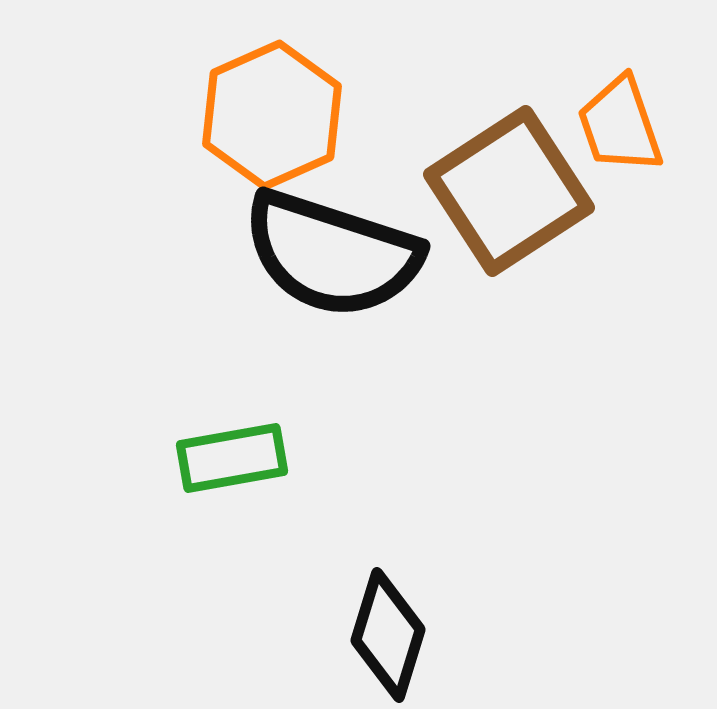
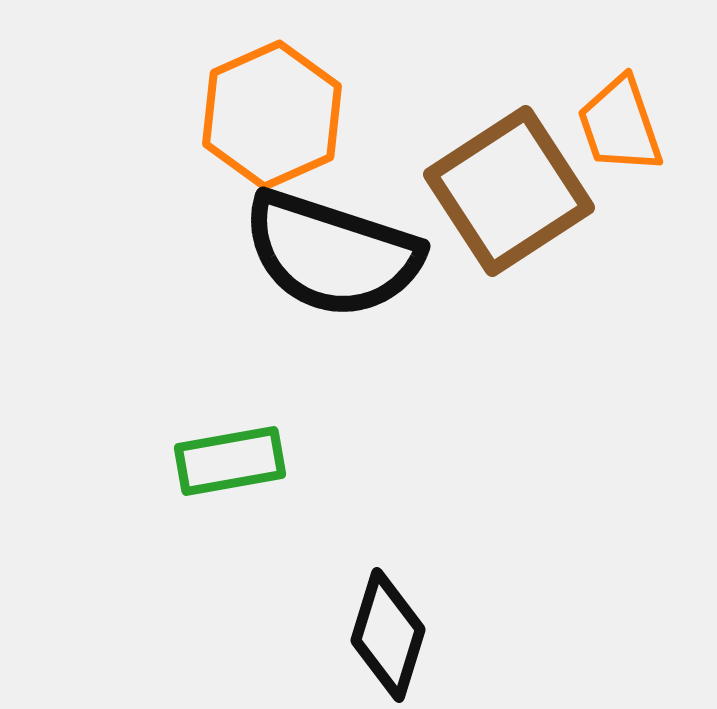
green rectangle: moved 2 px left, 3 px down
